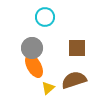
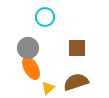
gray circle: moved 4 px left
orange ellipse: moved 3 px left, 2 px down
brown semicircle: moved 2 px right, 2 px down
